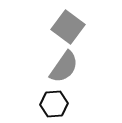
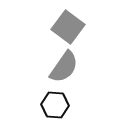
black hexagon: moved 1 px right, 1 px down; rotated 8 degrees clockwise
